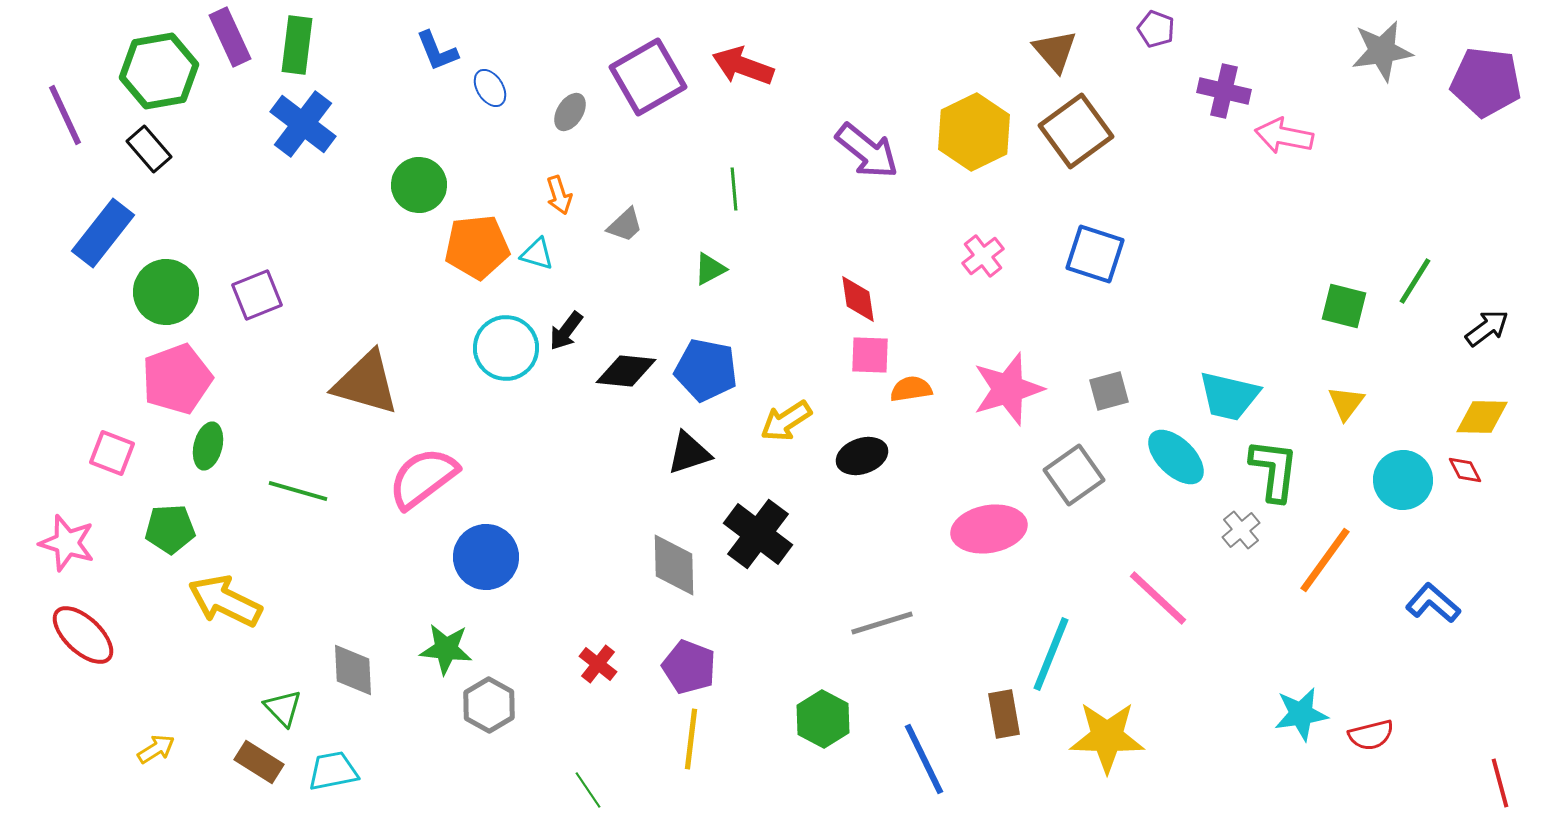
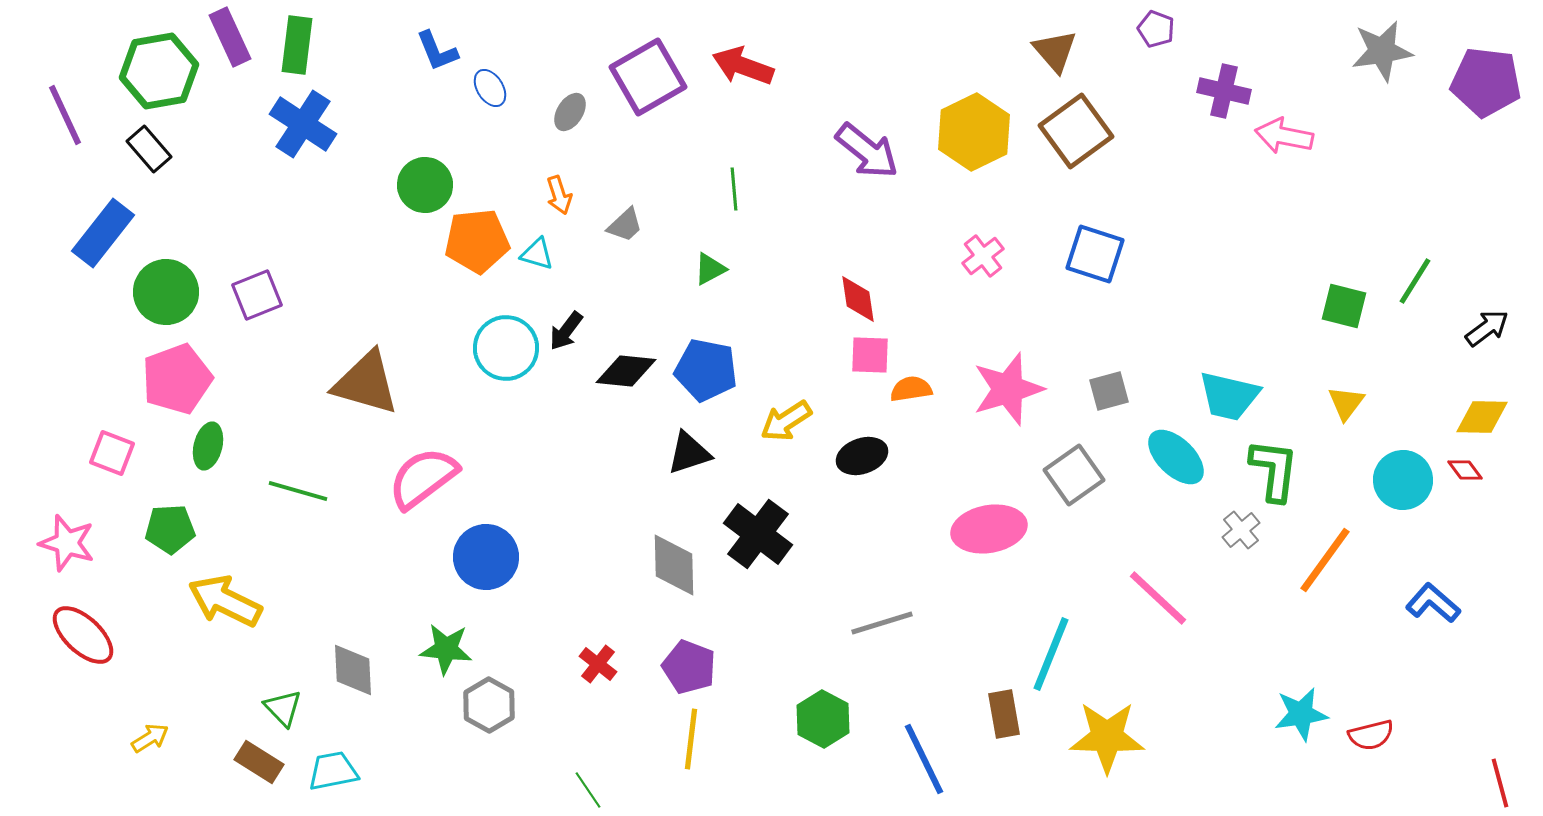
blue cross at (303, 124): rotated 4 degrees counterclockwise
green circle at (419, 185): moved 6 px right
orange pentagon at (477, 247): moved 6 px up
red diamond at (1465, 470): rotated 9 degrees counterclockwise
yellow arrow at (156, 749): moved 6 px left, 11 px up
